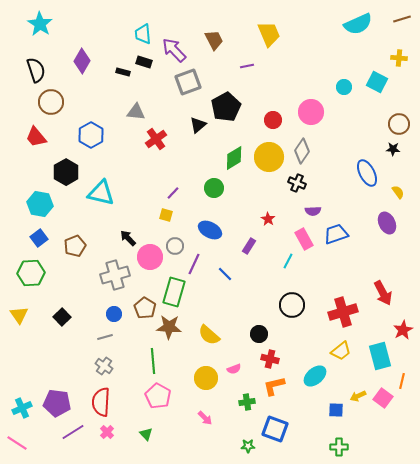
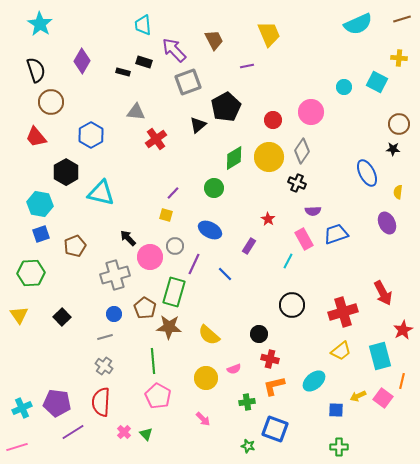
cyan trapezoid at (143, 34): moved 9 px up
yellow semicircle at (398, 192): rotated 136 degrees counterclockwise
blue square at (39, 238): moved 2 px right, 4 px up; rotated 18 degrees clockwise
cyan ellipse at (315, 376): moved 1 px left, 5 px down
pink arrow at (205, 418): moved 2 px left, 1 px down
pink cross at (107, 432): moved 17 px right
pink line at (17, 443): moved 4 px down; rotated 50 degrees counterclockwise
green star at (248, 446): rotated 16 degrees clockwise
